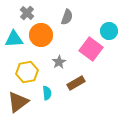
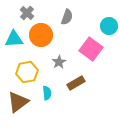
cyan circle: moved 5 px up
